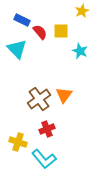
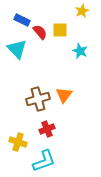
yellow square: moved 1 px left, 1 px up
brown cross: moved 1 px left; rotated 20 degrees clockwise
cyan L-shape: moved 2 px down; rotated 70 degrees counterclockwise
